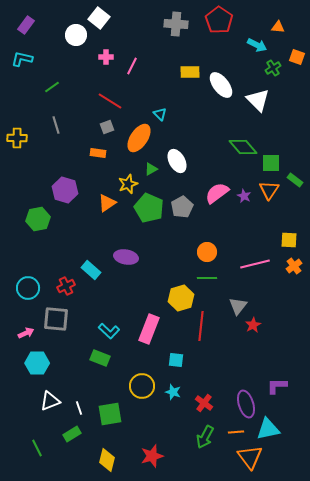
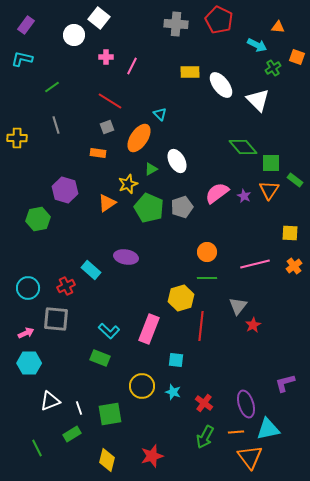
red pentagon at (219, 20): rotated 8 degrees counterclockwise
white circle at (76, 35): moved 2 px left
gray pentagon at (182, 207): rotated 10 degrees clockwise
yellow square at (289, 240): moved 1 px right, 7 px up
cyan hexagon at (37, 363): moved 8 px left
purple L-shape at (277, 386): moved 8 px right, 3 px up; rotated 15 degrees counterclockwise
